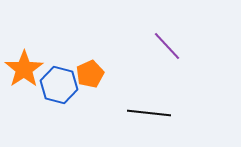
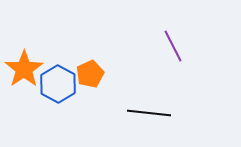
purple line: moved 6 px right; rotated 16 degrees clockwise
blue hexagon: moved 1 px left, 1 px up; rotated 15 degrees clockwise
